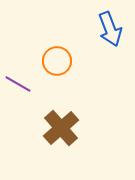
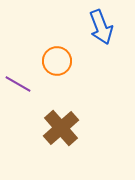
blue arrow: moved 9 px left, 2 px up
